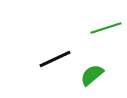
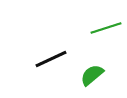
black line: moved 4 px left
